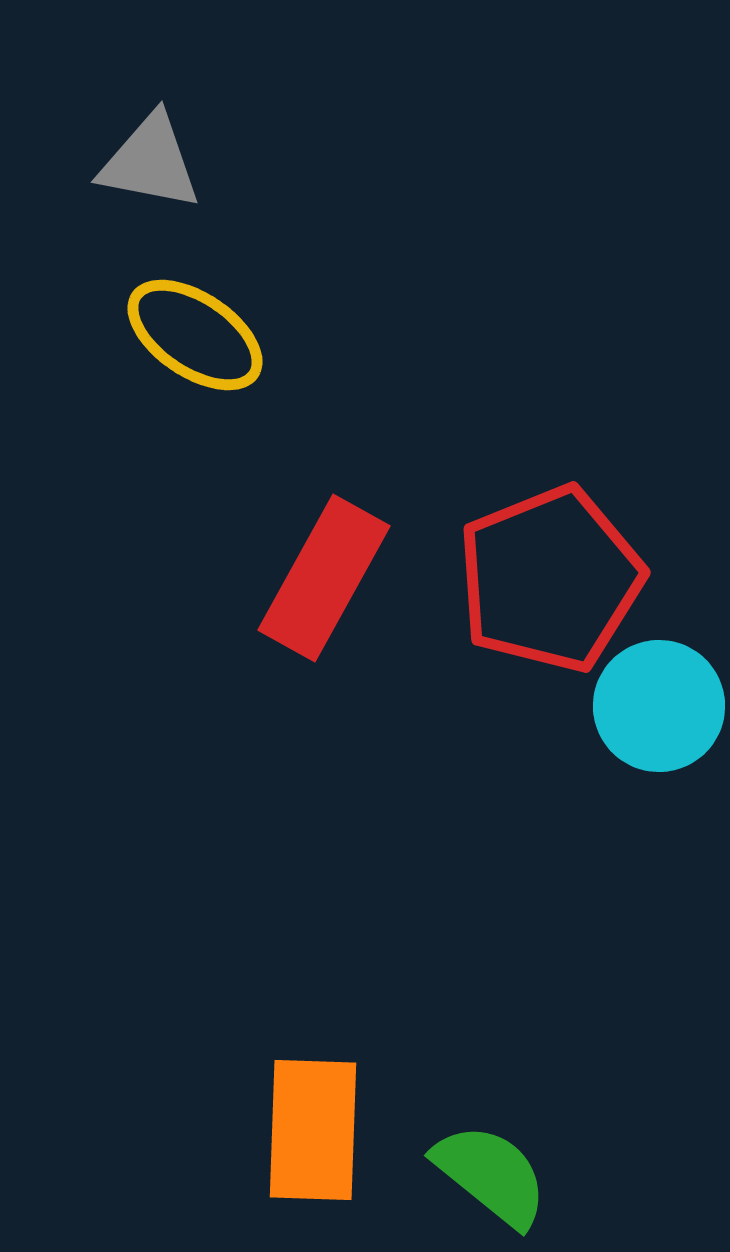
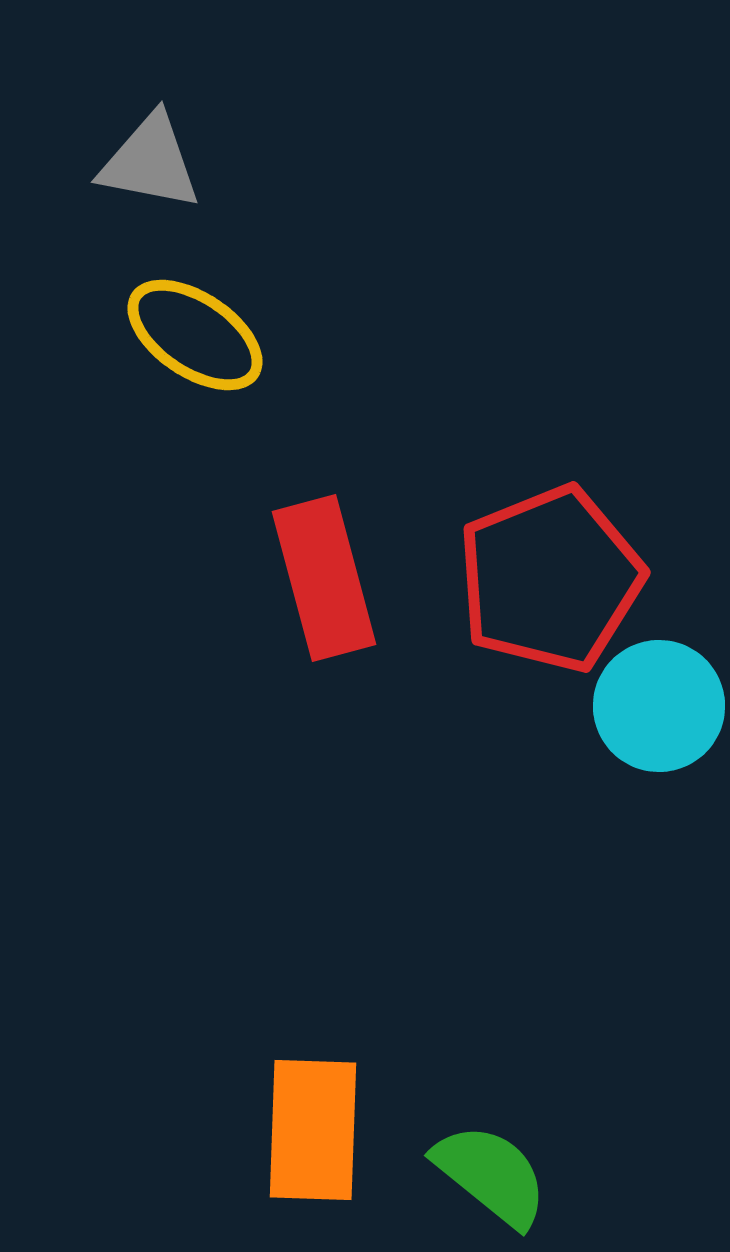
red rectangle: rotated 44 degrees counterclockwise
